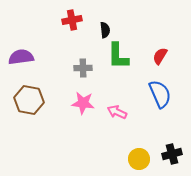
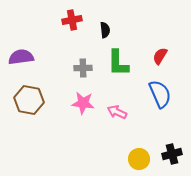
green L-shape: moved 7 px down
